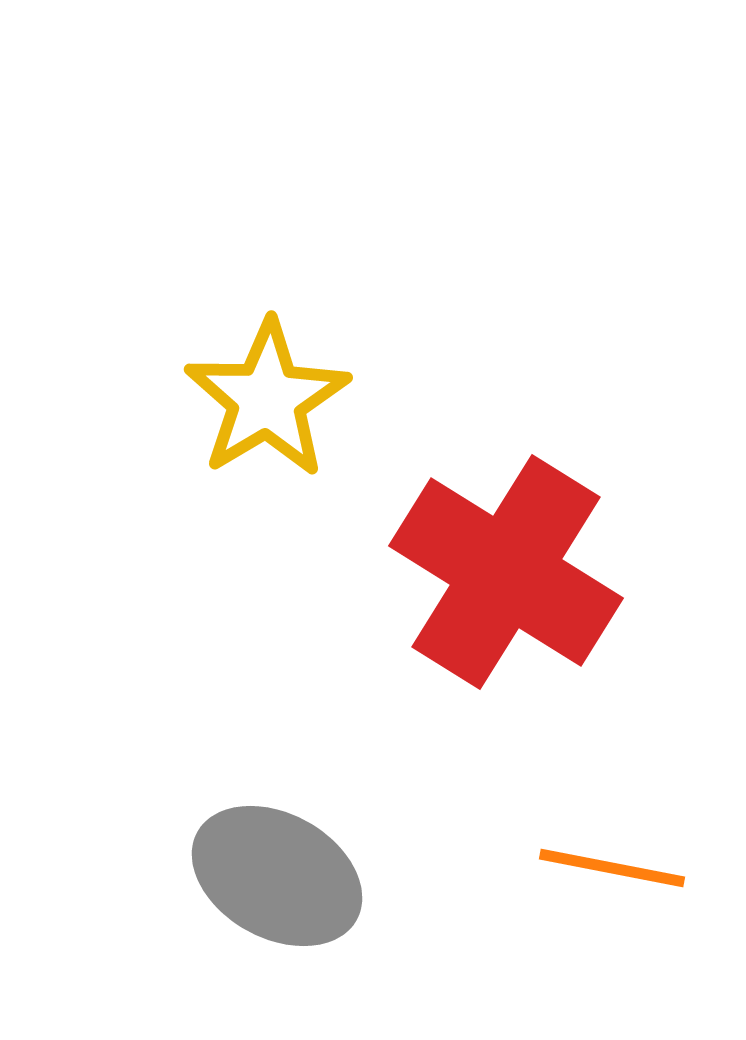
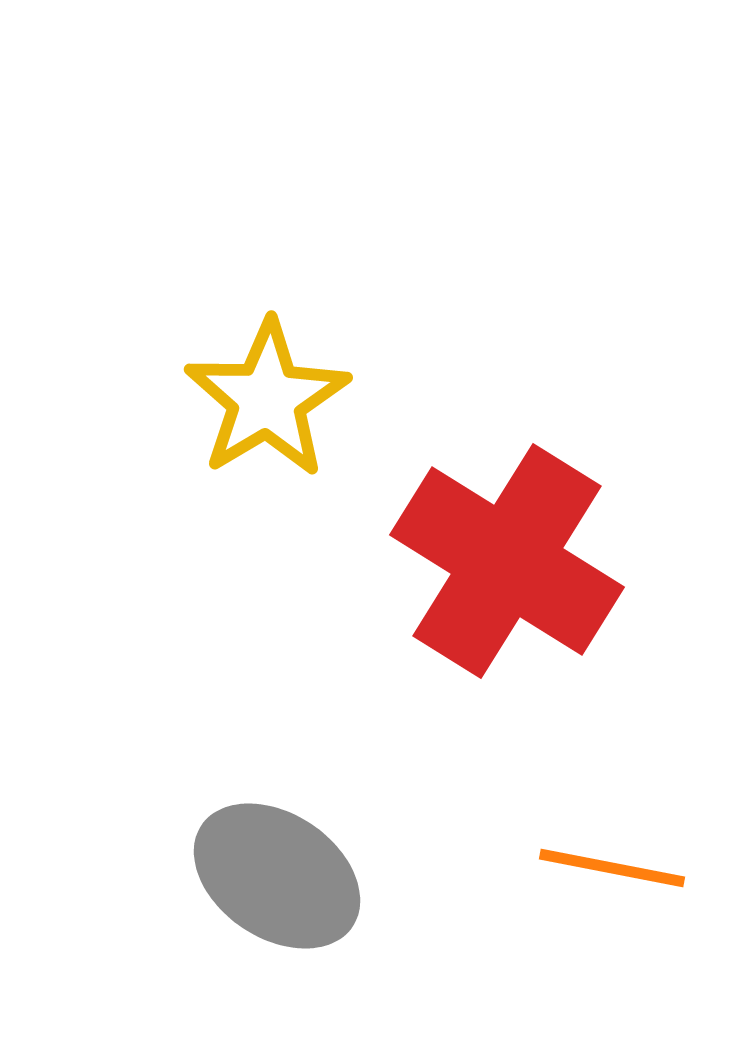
red cross: moved 1 px right, 11 px up
gray ellipse: rotated 5 degrees clockwise
